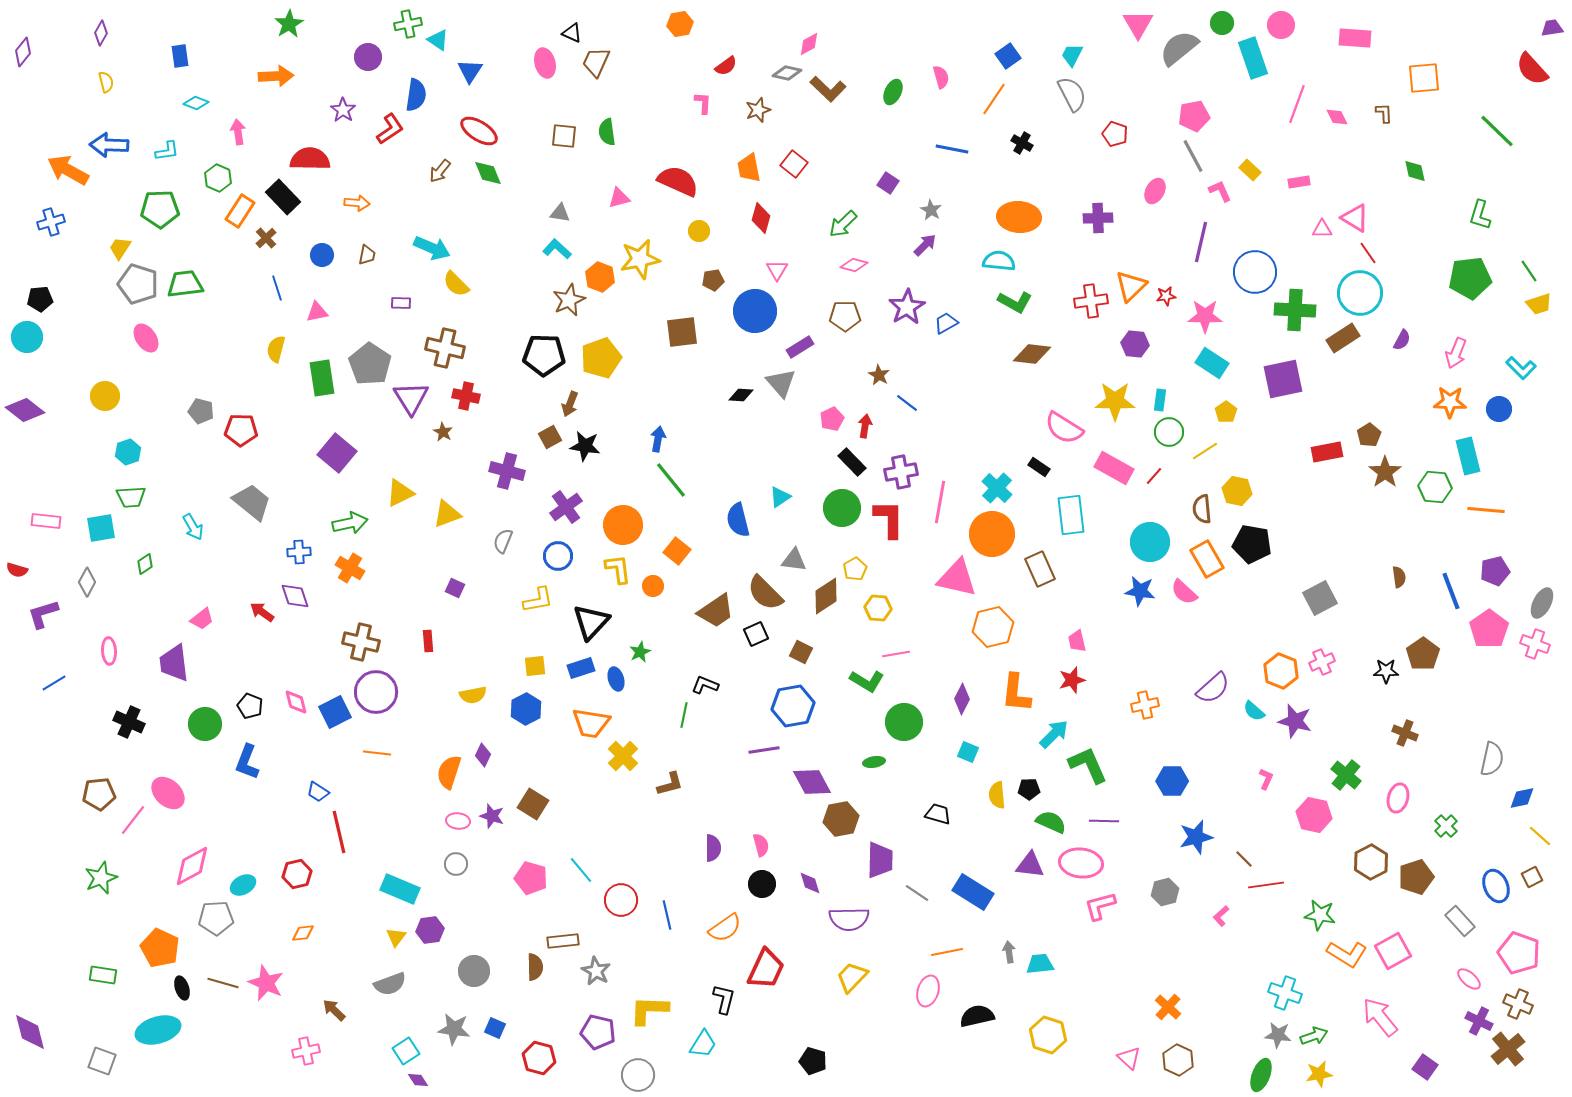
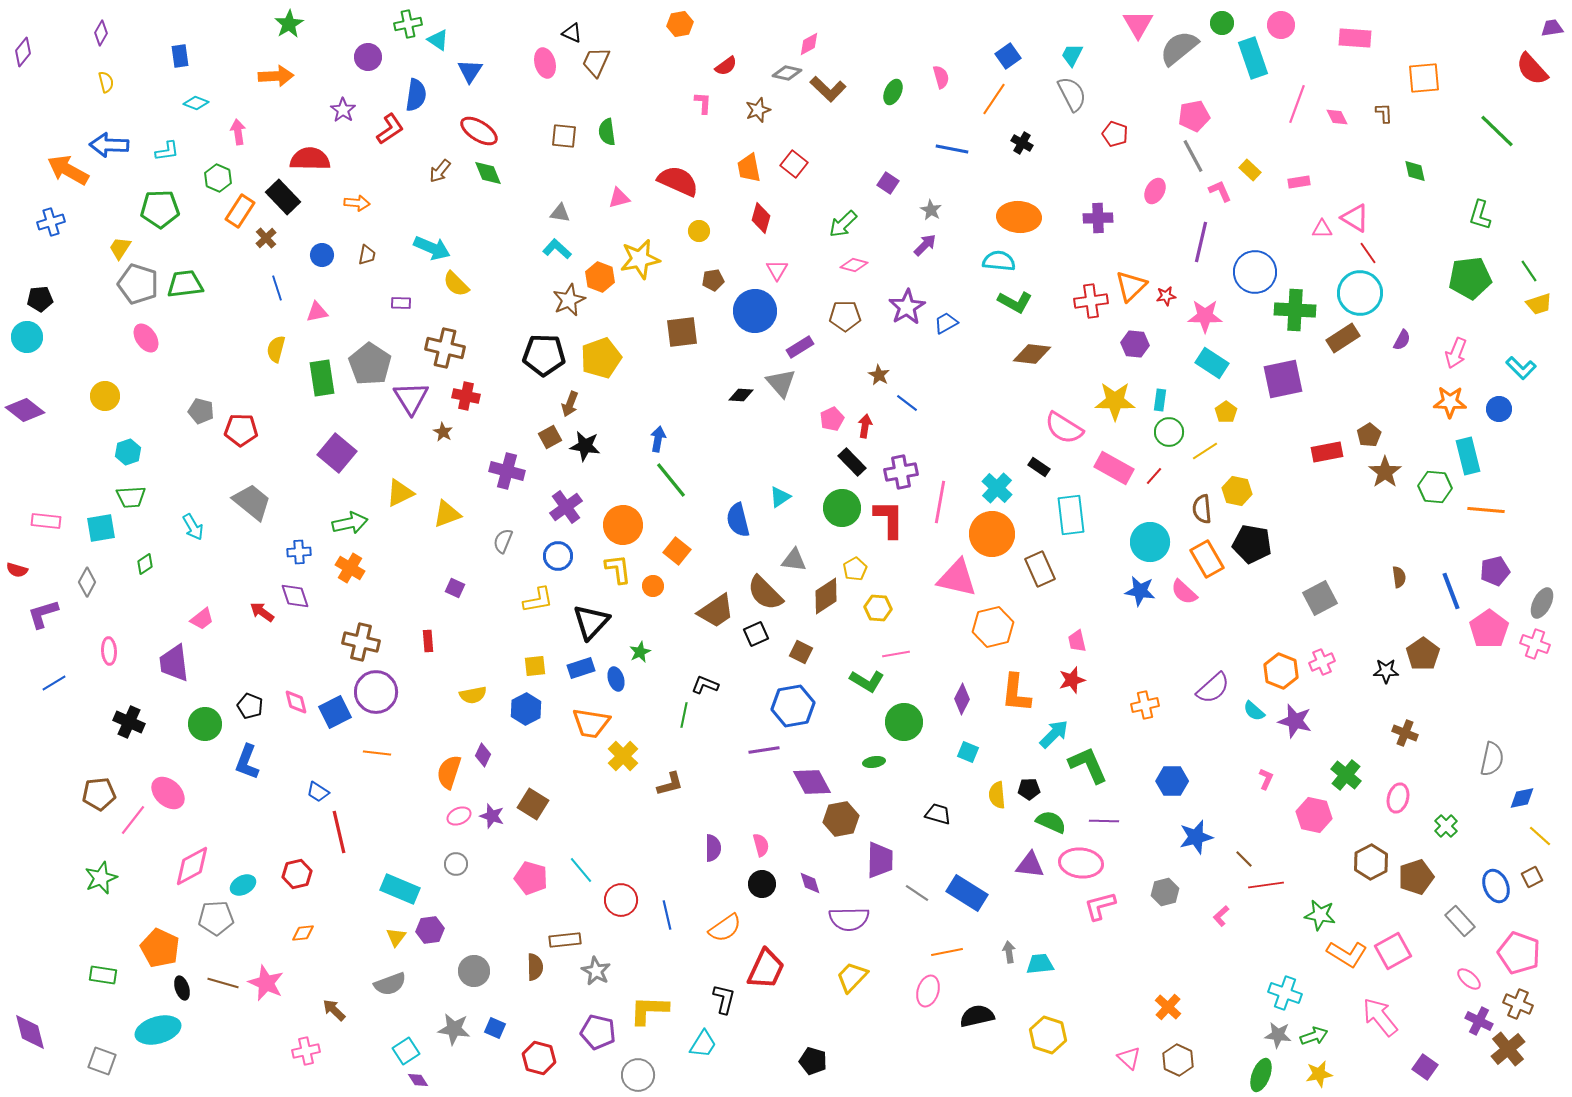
pink ellipse at (458, 821): moved 1 px right, 5 px up; rotated 30 degrees counterclockwise
blue rectangle at (973, 892): moved 6 px left, 1 px down
brown rectangle at (563, 941): moved 2 px right, 1 px up
